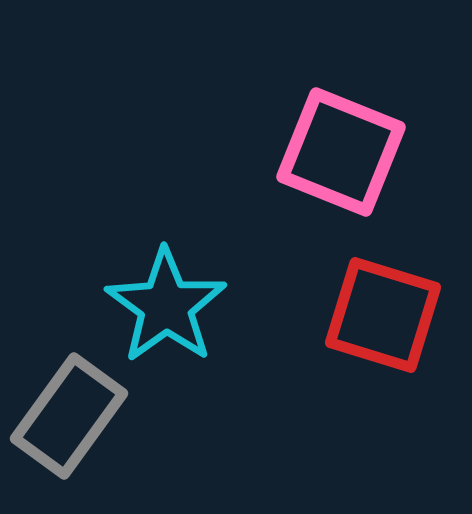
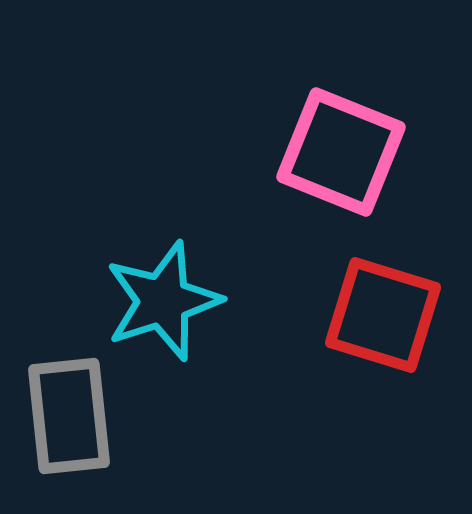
cyan star: moved 3 px left, 5 px up; rotated 18 degrees clockwise
gray rectangle: rotated 42 degrees counterclockwise
